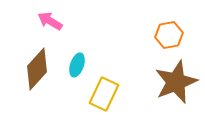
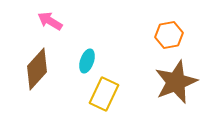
cyan ellipse: moved 10 px right, 4 px up
